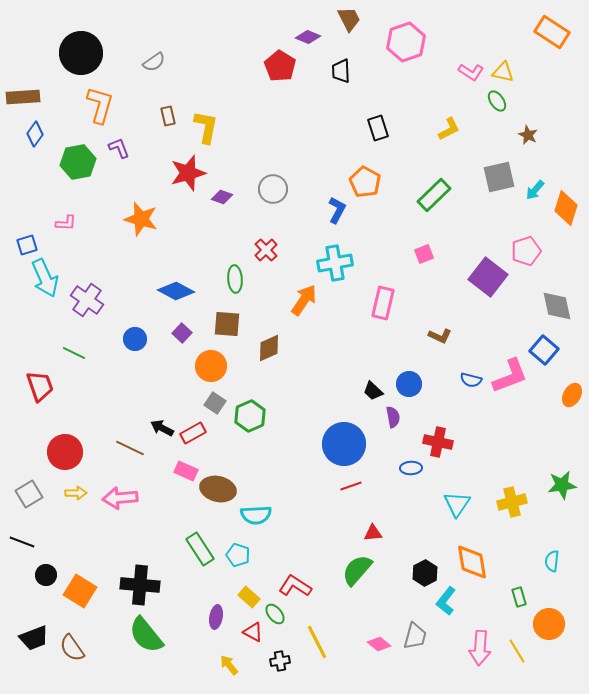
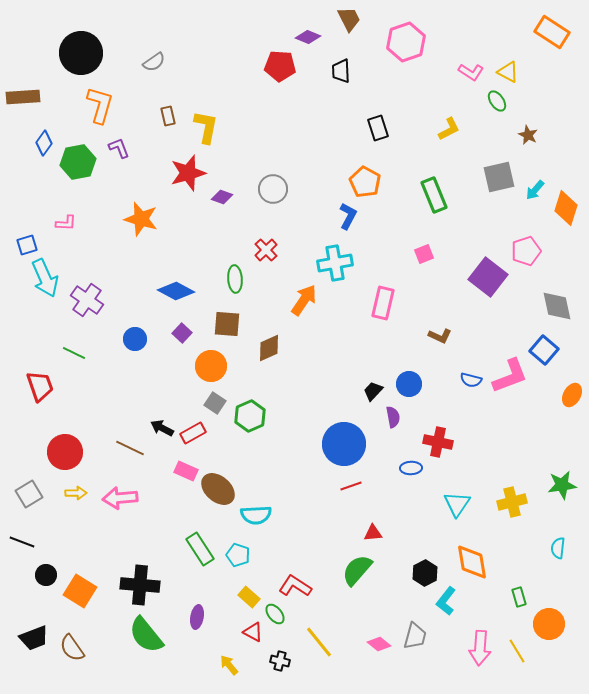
red pentagon at (280, 66): rotated 28 degrees counterclockwise
yellow triangle at (503, 72): moved 5 px right; rotated 15 degrees clockwise
blue diamond at (35, 134): moved 9 px right, 9 px down
green rectangle at (434, 195): rotated 68 degrees counterclockwise
blue L-shape at (337, 210): moved 11 px right, 6 px down
black trapezoid at (373, 391): rotated 90 degrees clockwise
brown ellipse at (218, 489): rotated 28 degrees clockwise
cyan semicircle at (552, 561): moved 6 px right, 13 px up
purple ellipse at (216, 617): moved 19 px left
yellow line at (317, 642): moved 2 px right; rotated 12 degrees counterclockwise
black cross at (280, 661): rotated 24 degrees clockwise
